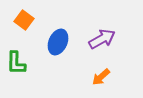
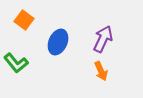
purple arrow: moved 1 px right; rotated 36 degrees counterclockwise
green L-shape: rotated 40 degrees counterclockwise
orange arrow: moved 6 px up; rotated 72 degrees counterclockwise
